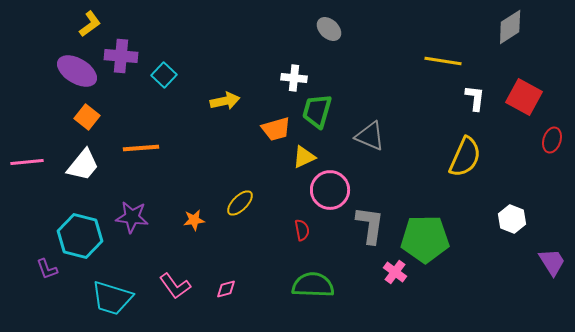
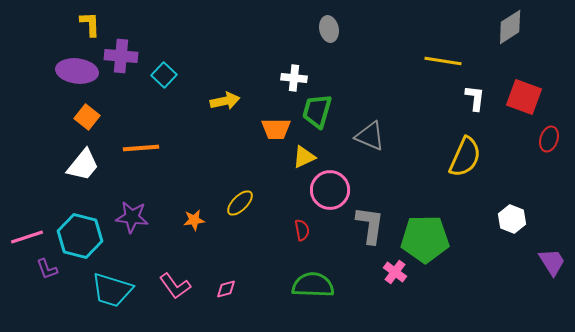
yellow L-shape: rotated 56 degrees counterclockwise
gray ellipse: rotated 35 degrees clockwise
purple ellipse: rotated 24 degrees counterclockwise
red square: rotated 9 degrees counterclockwise
orange trapezoid: rotated 16 degrees clockwise
red ellipse: moved 3 px left, 1 px up
pink line: moved 75 px down; rotated 12 degrees counterclockwise
cyan trapezoid: moved 8 px up
